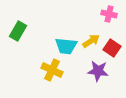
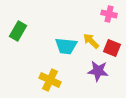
yellow arrow: rotated 102 degrees counterclockwise
red square: rotated 12 degrees counterclockwise
yellow cross: moved 2 px left, 10 px down
